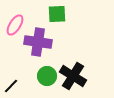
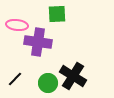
pink ellipse: moved 2 px right; rotated 65 degrees clockwise
green circle: moved 1 px right, 7 px down
black line: moved 4 px right, 7 px up
